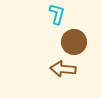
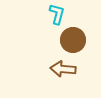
brown circle: moved 1 px left, 2 px up
